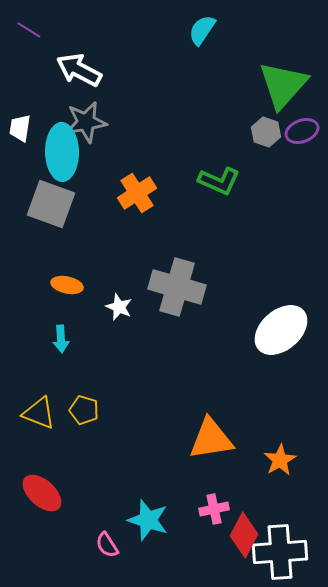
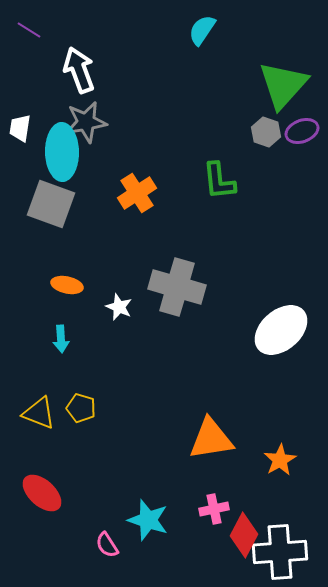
white arrow: rotated 42 degrees clockwise
green L-shape: rotated 60 degrees clockwise
yellow pentagon: moved 3 px left, 2 px up
